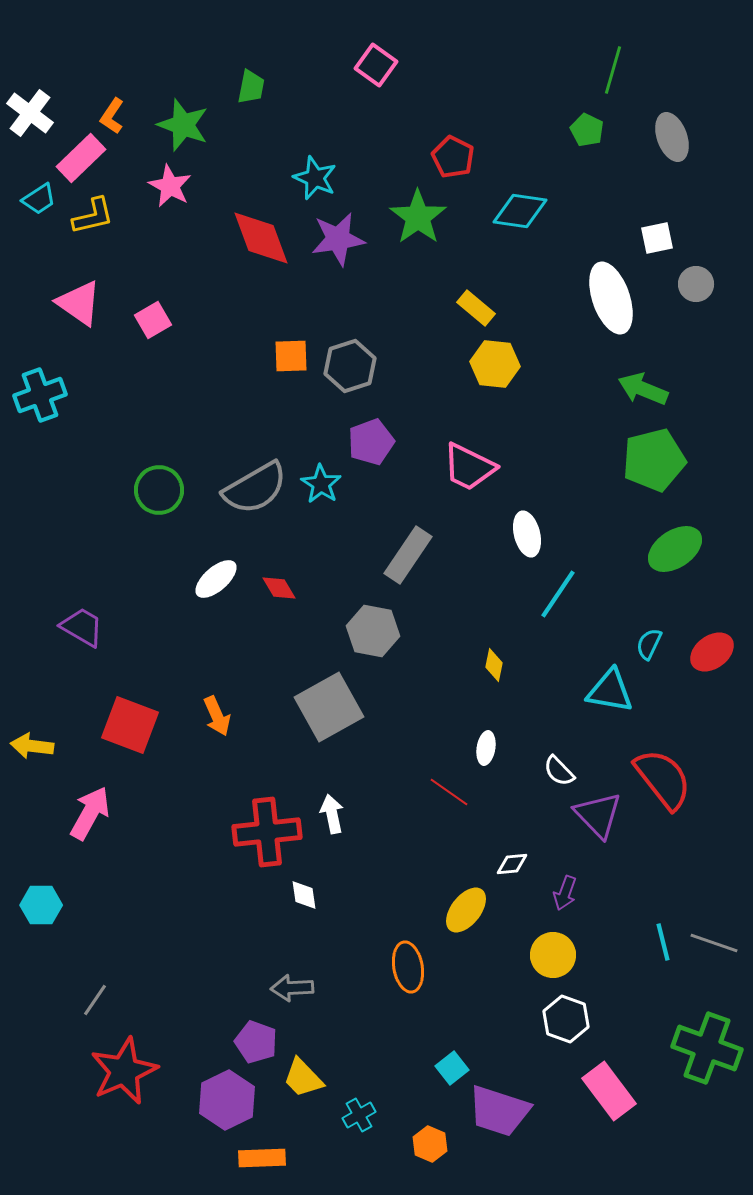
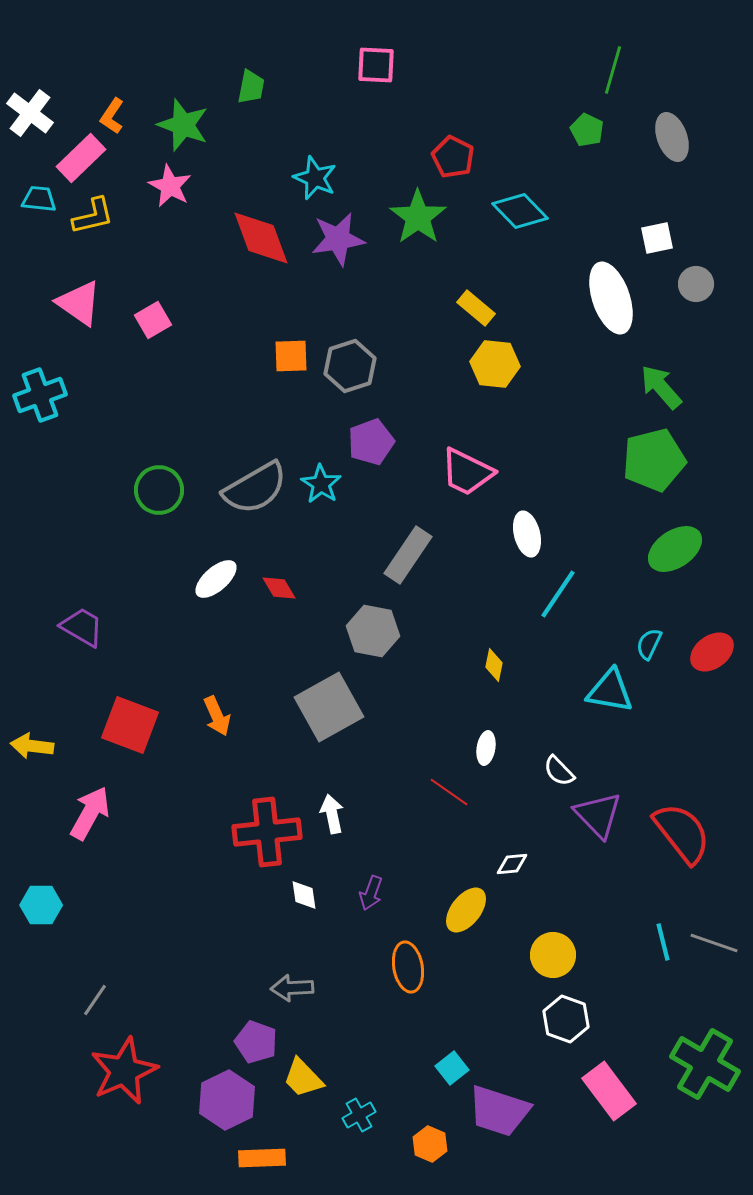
pink square at (376, 65): rotated 33 degrees counterclockwise
cyan trapezoid at (39, 199): rotated 141 degrees counterclockwise
cyan diamond at (520, 211): rotated 38 degrees clockwise
green arrow at (643, 389): moved 18 px right, 2 px up; rotated 27 degrees clockwise
pink trapezoid at (469, 467): moved 2 px left, 5 px down
red semicircle at (663, 779): moved 19 px right, 54 px down
purple arrow at (565, 893): moved 194 px left
green cross at (707, 1048): moved 2 px left, 16 px down; rotated 10 degrees clockwise
